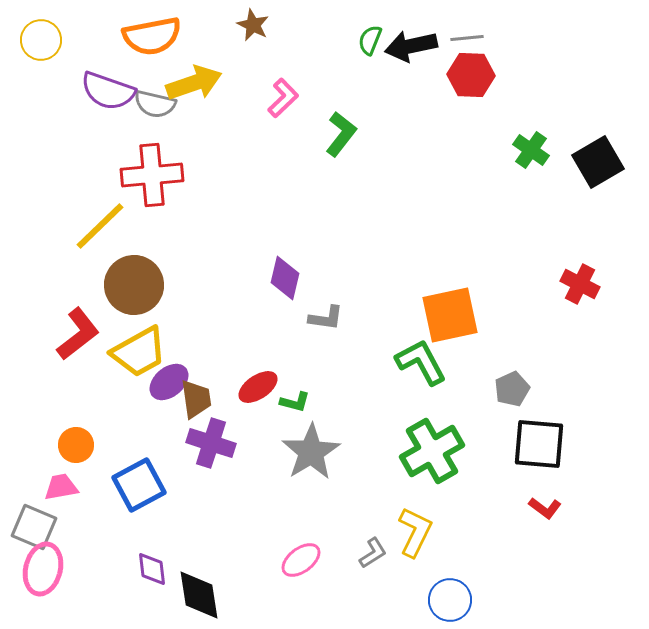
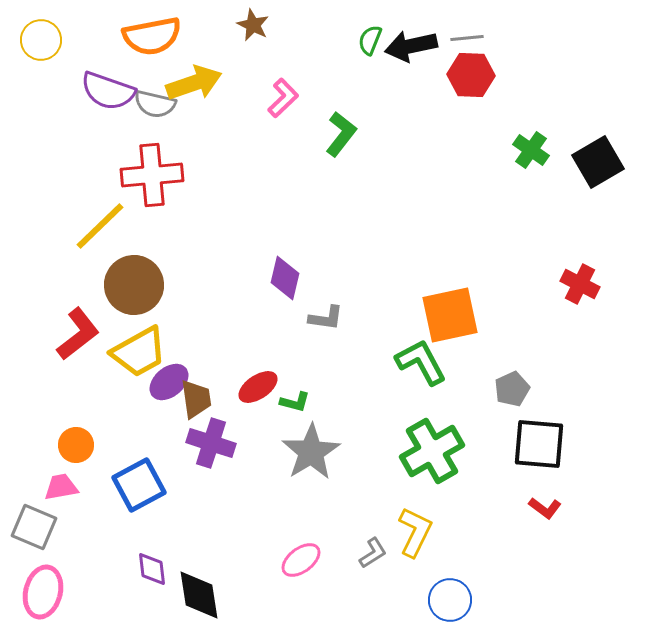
pink ellipse at (43, 569): moved 23 px down
